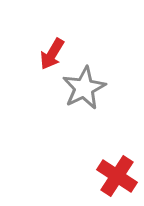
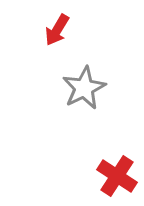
red arrow: moved 5 px right, 24 px up
